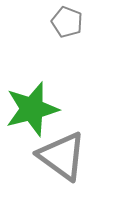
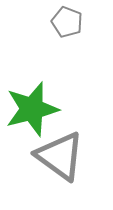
gray triangle: moved 2 px left
